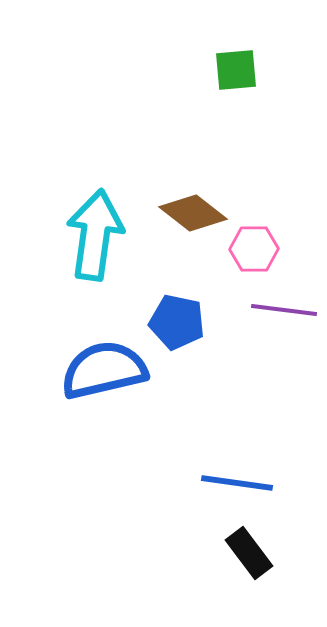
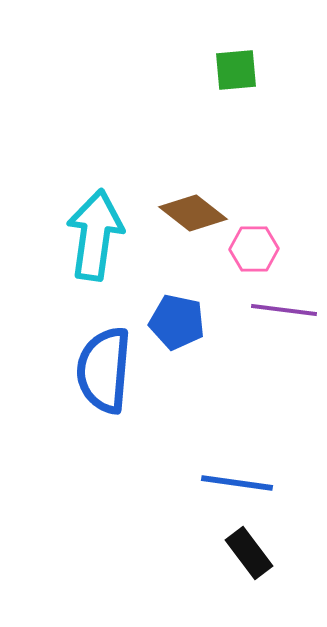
blue semicircle: rotated 72 degrees counterclockwise
